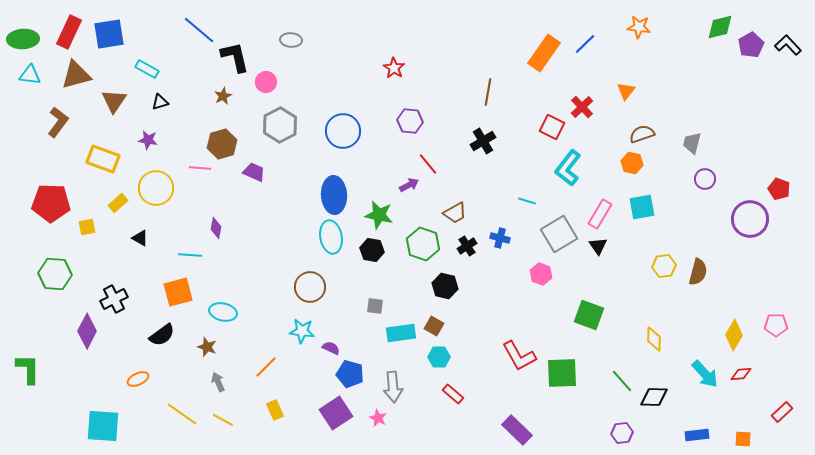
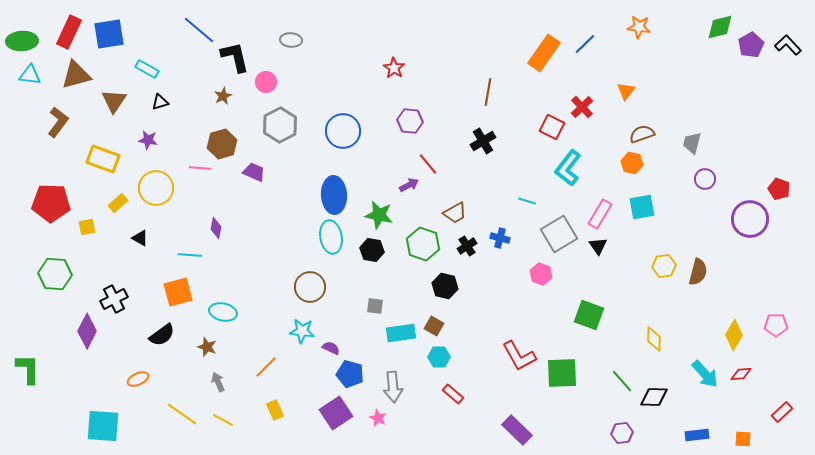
green ellipse at (23, 39): moved 1 px left, 2 px down
